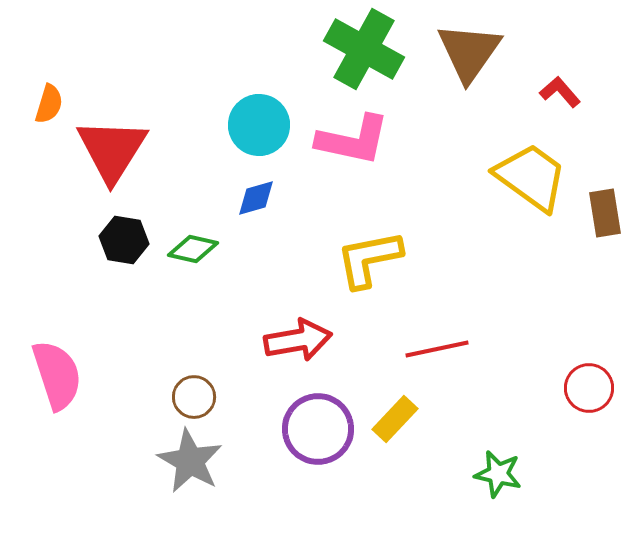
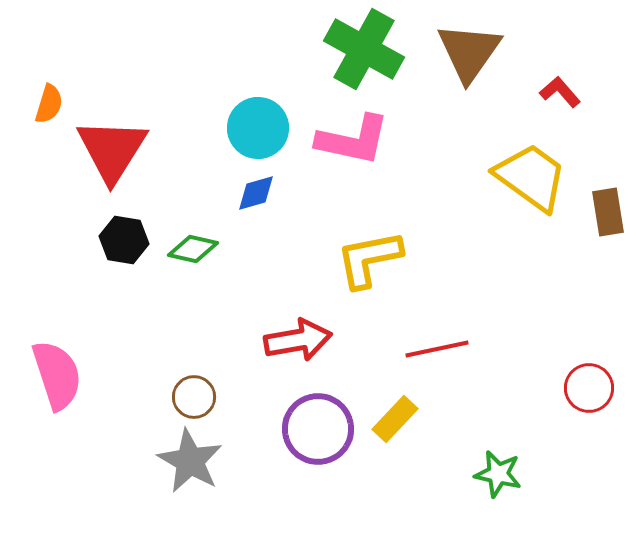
cyan circle: moved 1 px left, 3 px down
blue diamond: moved 5 px up
brown rectangle: moved 3 px right, 1 px up
